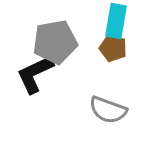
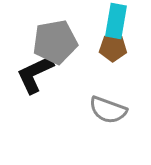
brown pentagon: rotated 16 degrees counterclockwise
